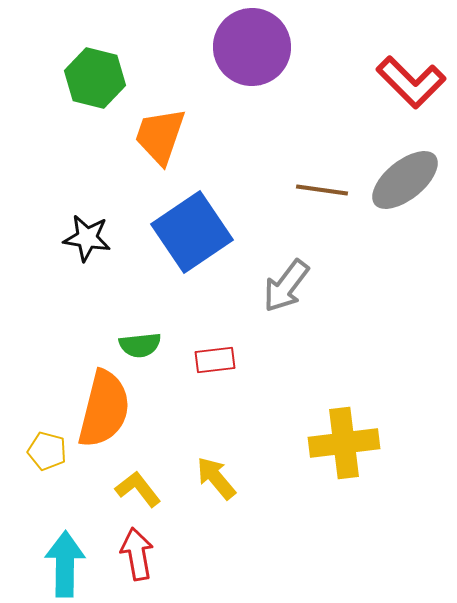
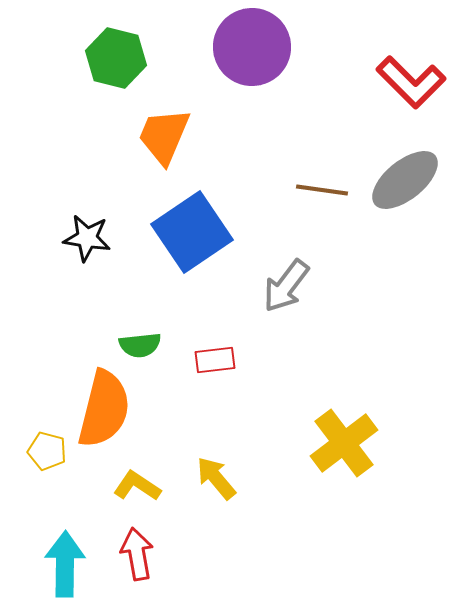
green hexagon: moved 21 px right, 20 px up
orange trapezoid: moved 4 px right; rotated 4 degrees clockwise
yellow cross: rotated 30 degrees counterclockwise
yellow L-shape: moved 1 px left, 3 px up; rotated 18 degrees counterclockwise
